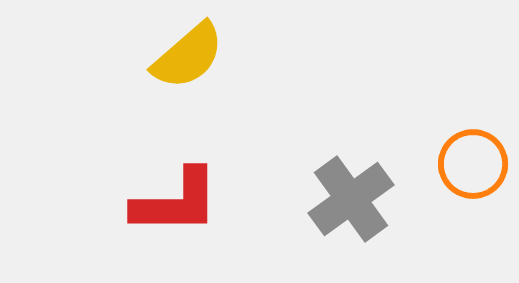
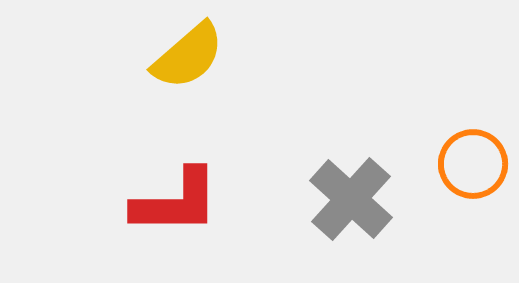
gray cross: rotated 12 degrees counterclockwise
